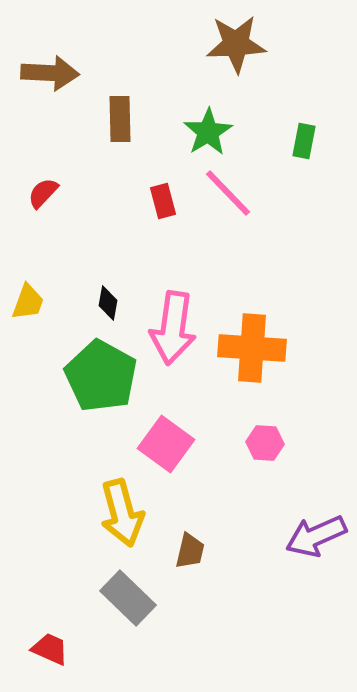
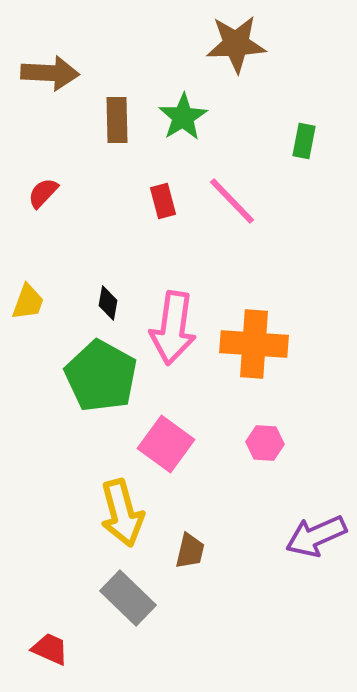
brown rectangle: moved 3 px left, 1 px down
green star: moved 25 px left, 15 px up
pink line: moved 4 px right, 8 px down
orange cross: moved 2 px right, 4 px up
